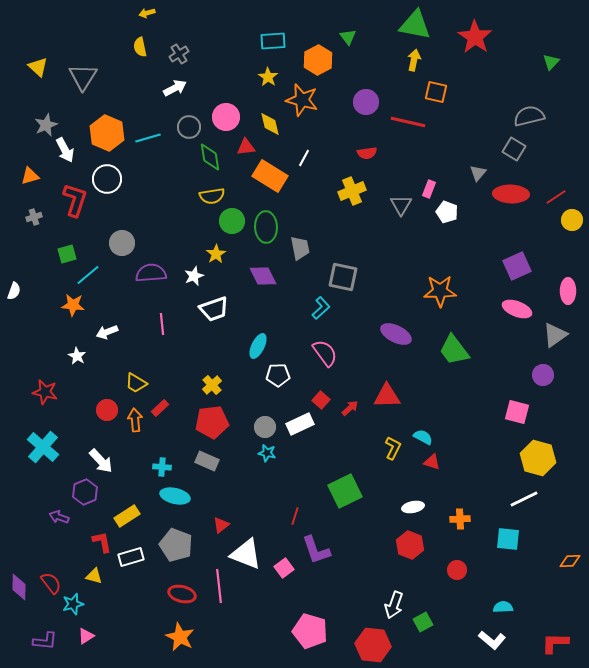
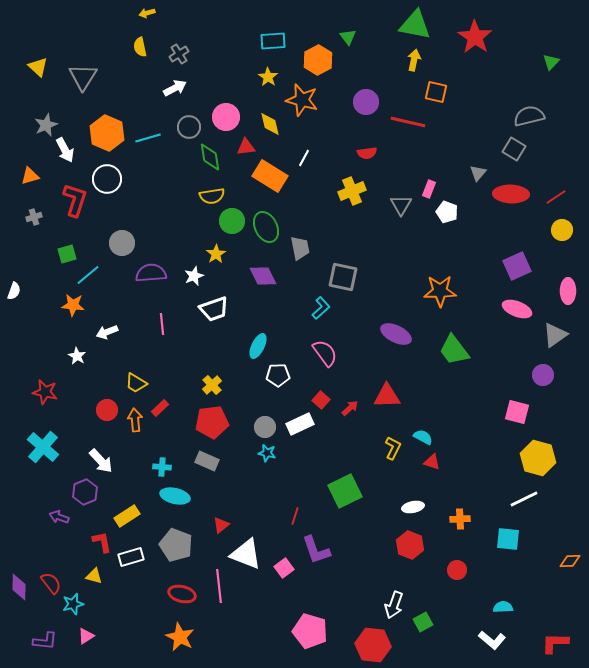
yellow circle at (572, 220): moved 10 px left, 10 px down
green ellipse at (266, 227): rotated 24 degrees counterclockwise
